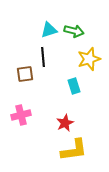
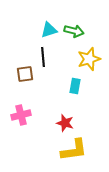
cyan rectangle: moved 1 px right; rotated 28 degrees clockwise
red star: rotated 30 degrees counterclockwise
